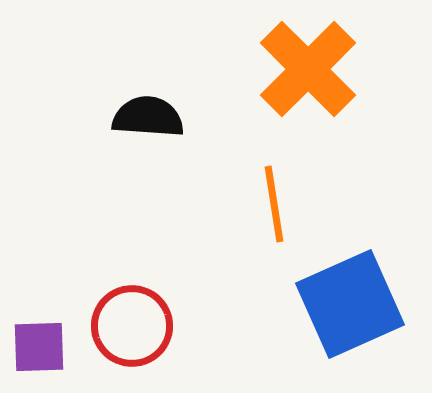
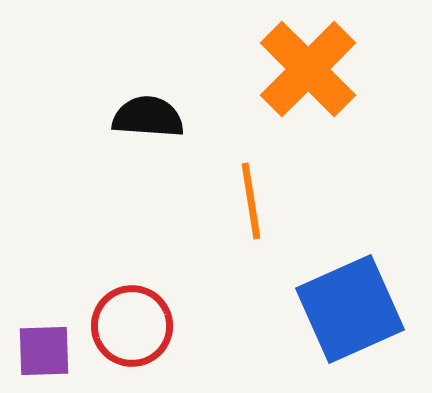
orange line: moved 23 px left, 3 px up
blue square: moved 5 px down
purple square: moved 5 px right, 4 px down
